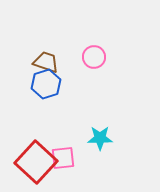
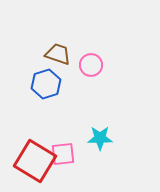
pink circle: moved 3 px left, 8 px down
brown trapezoid: moved 12 px right, 8 px up
pink square: moved 4 px up
red square: moved 1 px left, 1 px up; rotated 12 degrees counterclockwise
